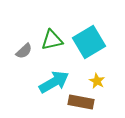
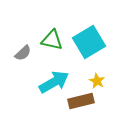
green triangle: rotated 25 degrees clockwise
gray semicircle: moved 1 px left, 2 px down
brown rectangle: moved 1 px up; rotated 25 degrees counterclockwise
